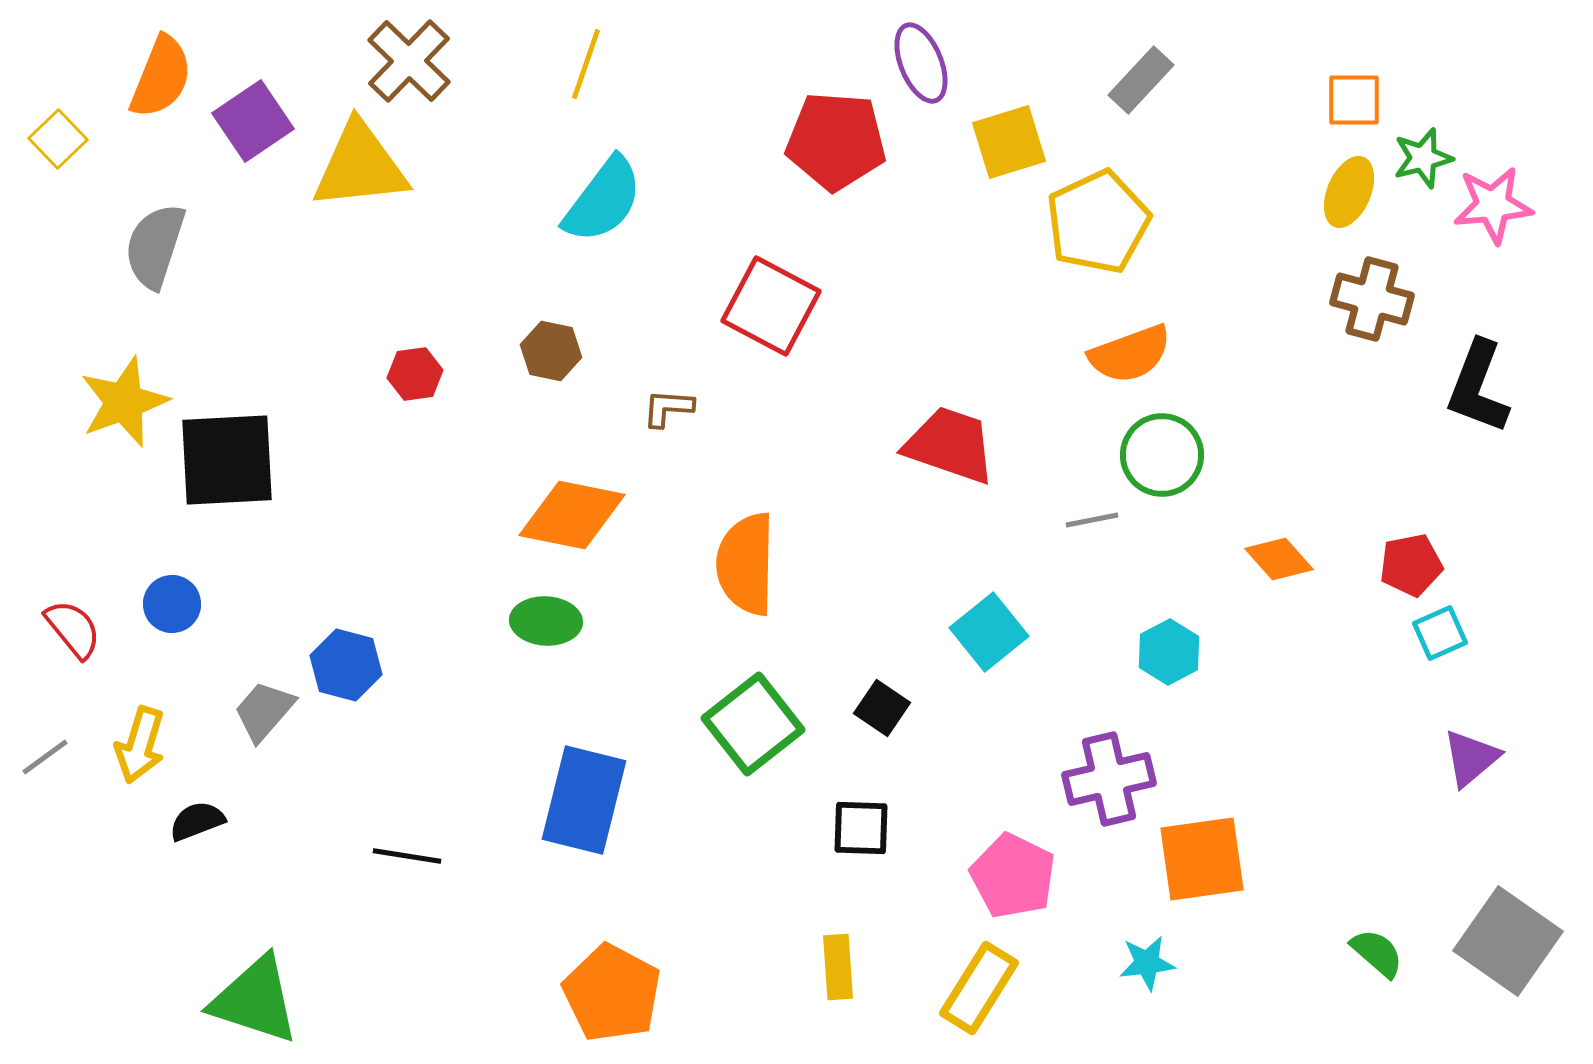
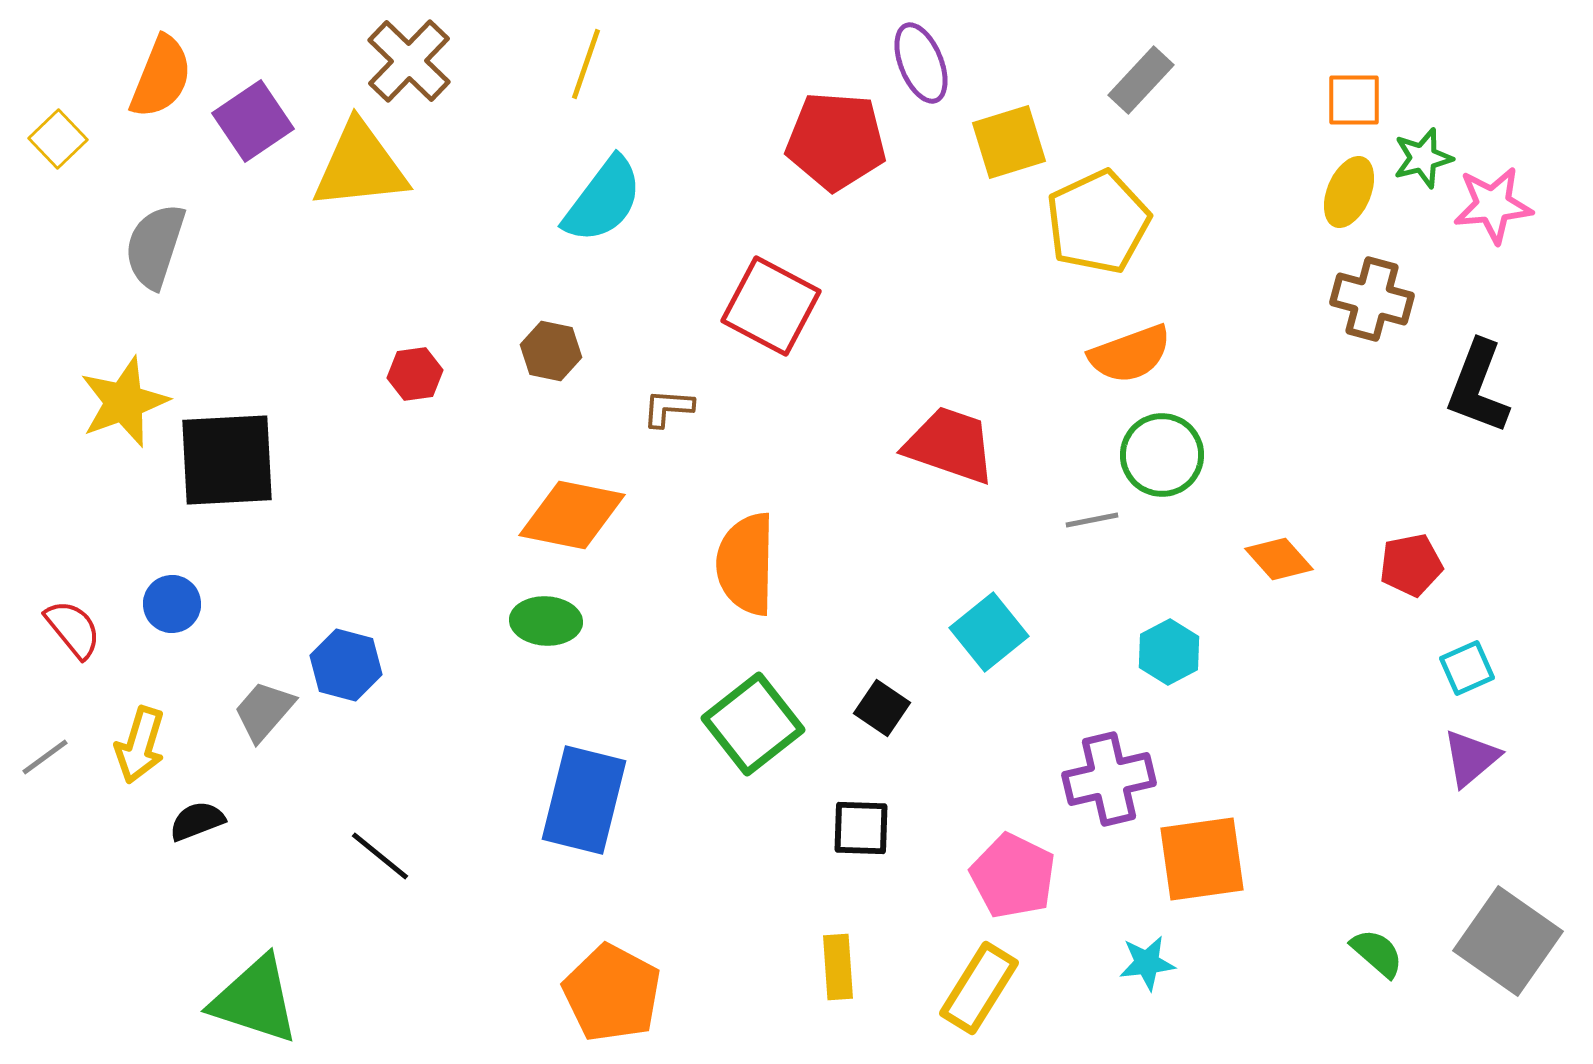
cyan square at (1440, 633): moved 27 px right, 35 px down
black line at (407, 856): moved 27 px left; rotated 30 degrees clockwise
